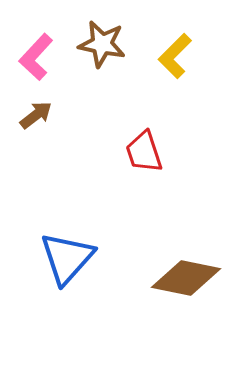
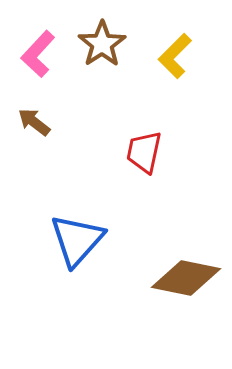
brown star: rotated 27 degrees clockwise
pink L-shape: moved 2 px right, 3 px up
brown arrow: moved 2 px left, 7 px down; rotated 104 degrees counterclockwise
red trapezoid: rotated 30 degrees clockwise
blue triangle: moved 10 px right, 18 px up
